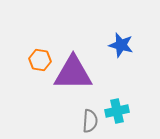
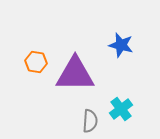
orange hexagon: moved 4 px left, 2 px down
purple triangle: moved 2 px right, 1 px down
cyan cross: moved 4 px right, 2 px up; rotated 25 degrees counterclockwise
